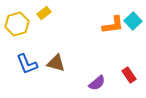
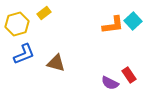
blue L-shape: moved 3 px left, 10 px up; rotated 90 degrees counterclockwise
purple semicircle: moved 13 px right; rotated 66 degrees clockwise
